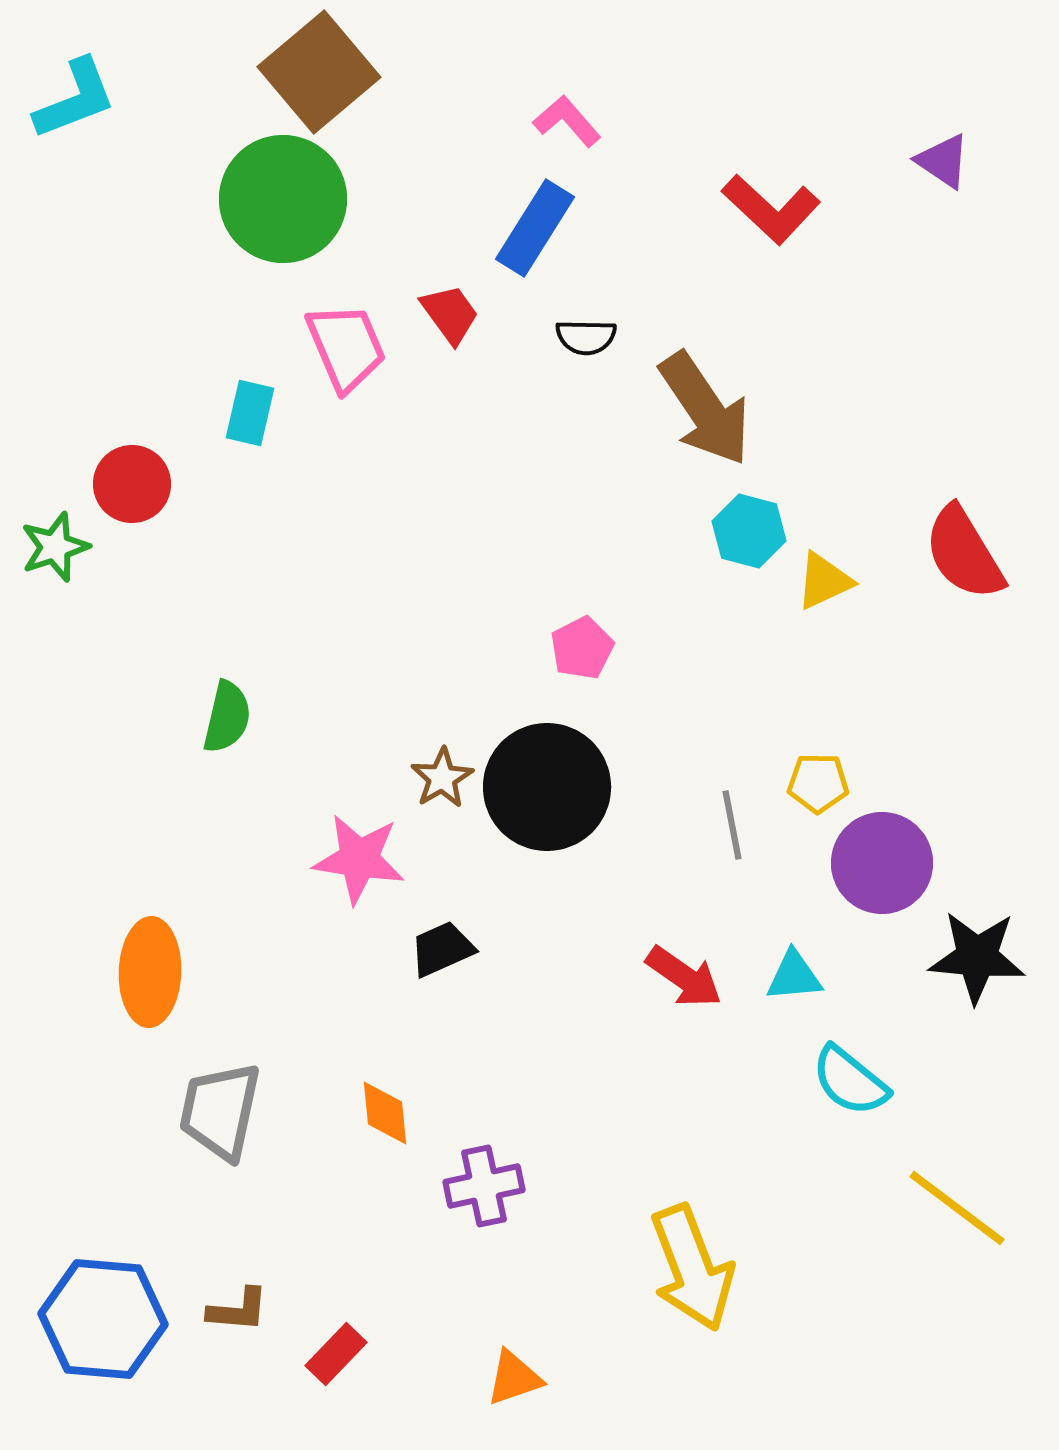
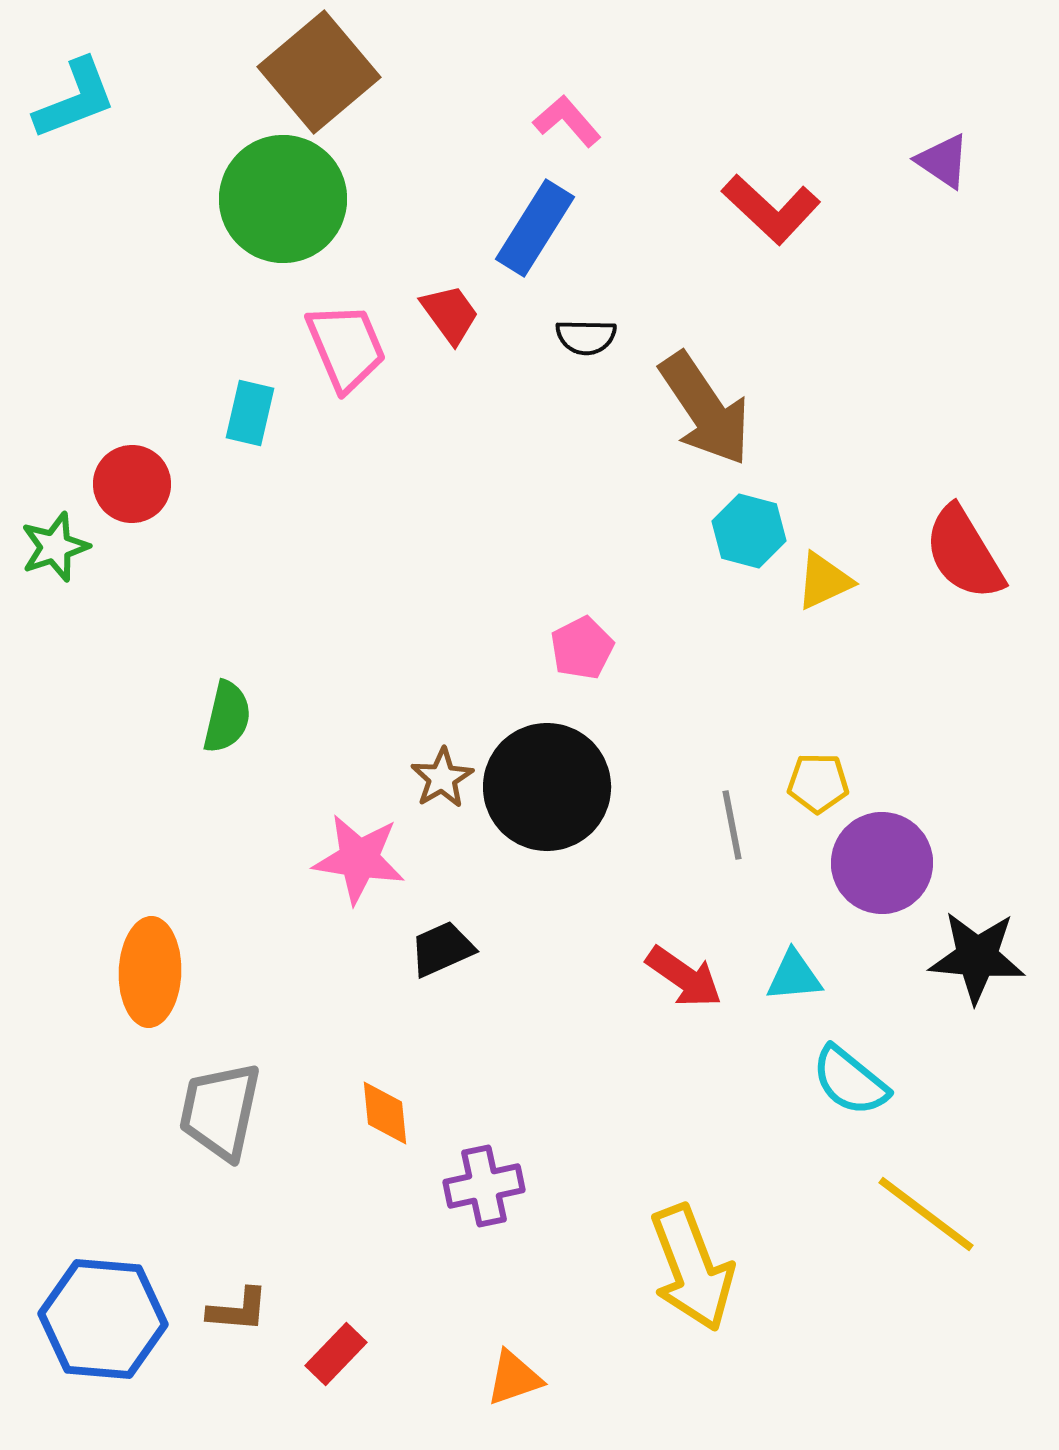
yellow line: moved 31 px left, 6 px down
